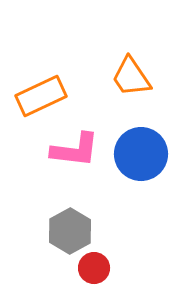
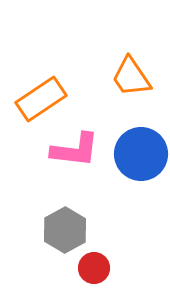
orange rectangle: moved 3 px down; rotated 9 degrees counterclockwise
gray hexagon: moved 5 px left, 1 px up
